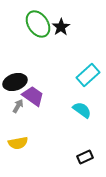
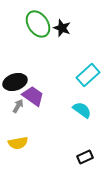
black star: moved 1 px right, 1 px down; rotated 18 degrees counterclockwise
